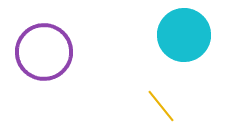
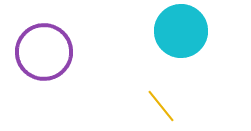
cyan circle: moved 3 px left, 4 px up
